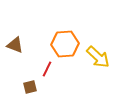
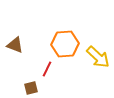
brown square: moved 1 px right, 1 px down
